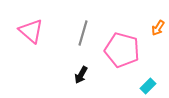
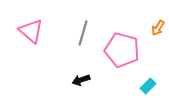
black arrow: moved 5 px down; rotated 42 degrees clockwise
